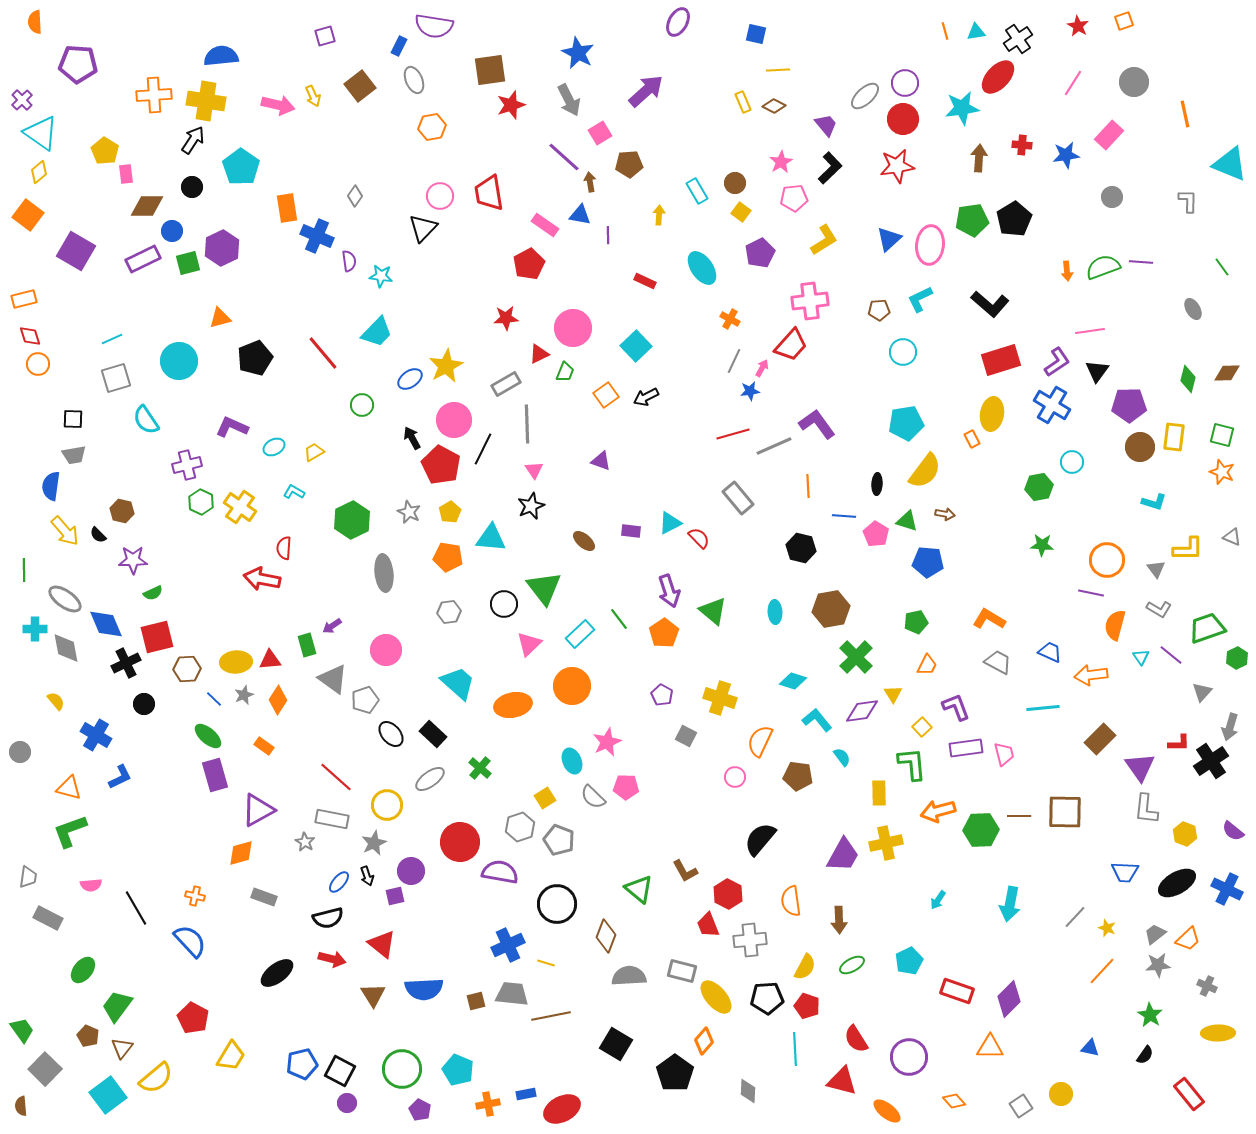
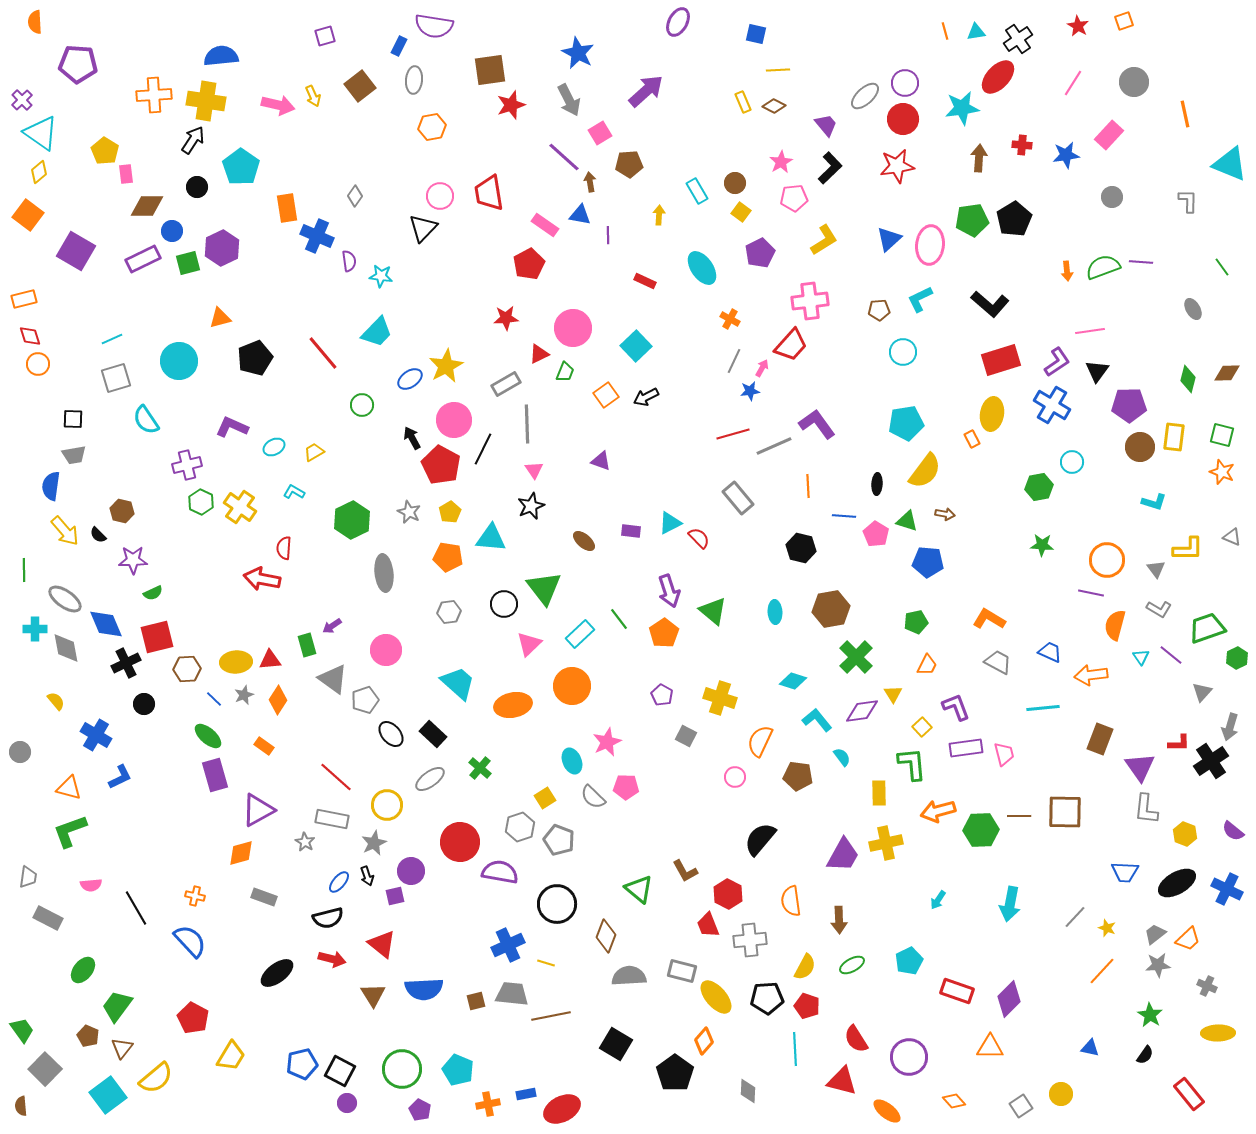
gray ellipse at (414, 80): rotated 28 degrees clockwise
black circle at (192, 187): moved 5 px right
brown rectangle at (1100, 739): rotated 24 degrees counterclockwise
